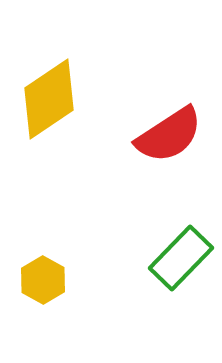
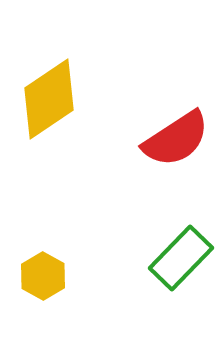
red semicircle: moved 7 px right, 4 px down
yellow hexagon: moved 4 px up
